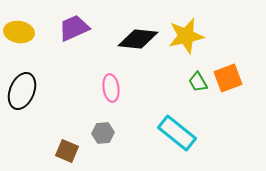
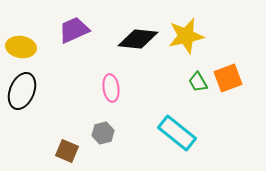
purple trapezoid: moved 2 px down
yellow ellipse: moved 2 px right, 15 px down
gray hexagon: rotated 10 degrees counterclockwise
